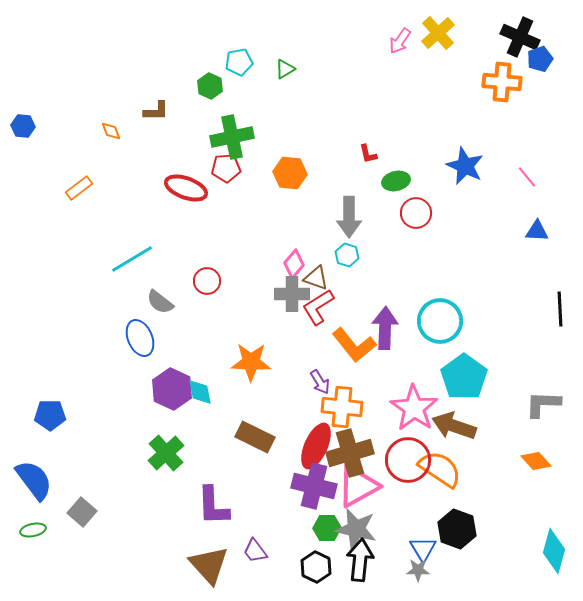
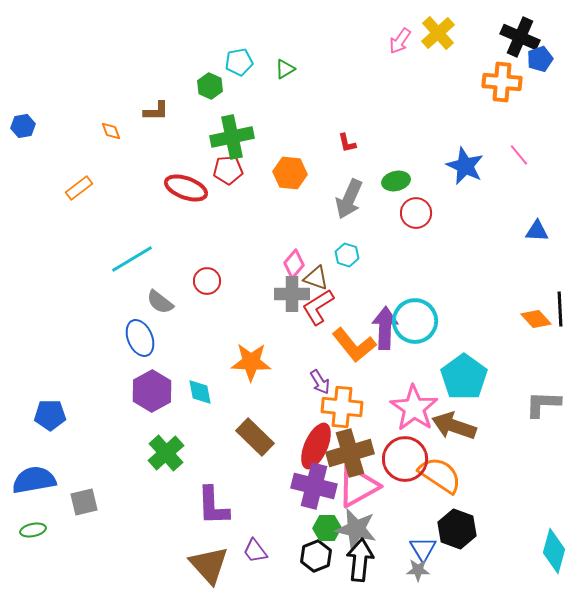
blue hexagon at (23, 126): rotated 15 degrees counterclockwise
red L-shape at (368, 154): moved 21 px left, 11 px up
red pentagon at (226, 168): moved 2 px right, 2 px down
pink line at (527, 177): moved 8 px left, 22 px up
gray arrow at (349, 217): moved 18 px up; rotated 24 degrees clockwise
cyan circle at (440, 321): moved 25 px left
purple hexagon at (172, 389): moved 20 px left, 2 px down; rotated 6 degrees clockwise
brown rectangle at (255, 437): rotated 18 degrees clockwise
red circle at (408, 460): moved 3 px left, 1 px up
orange diamond at (536, 461): moved 142 px up
orange semicircle at (440, 469): moved 6 px down
blue semicircle at (34, 480): rotated 63 degrees counterclockwise
gray square at (82, 512): moved 2 px right, 10 px up; rotated 36 degrees clockwise
black hexagon at (316, 567): moved 11 px up; rotated 12 degrees clockwise
